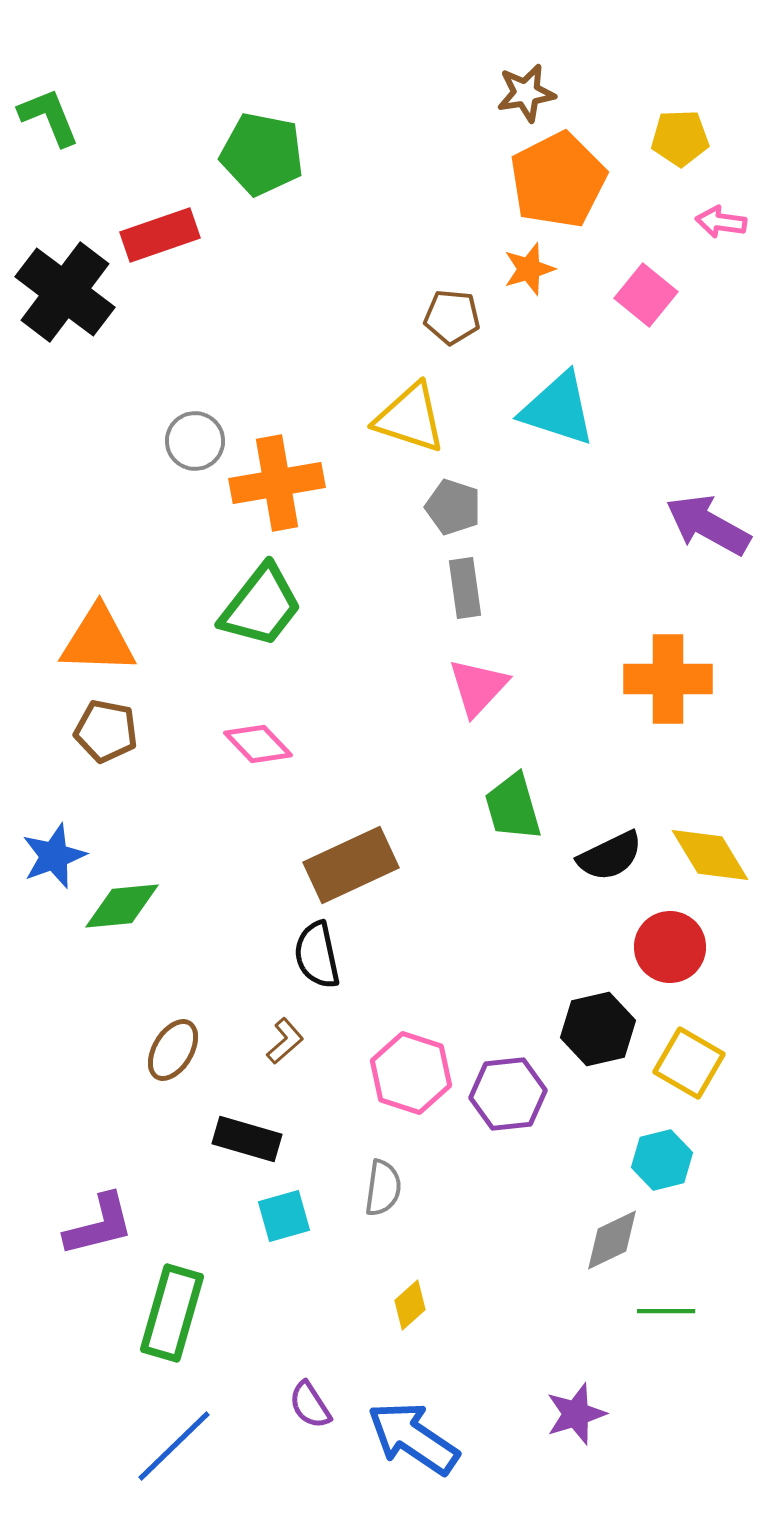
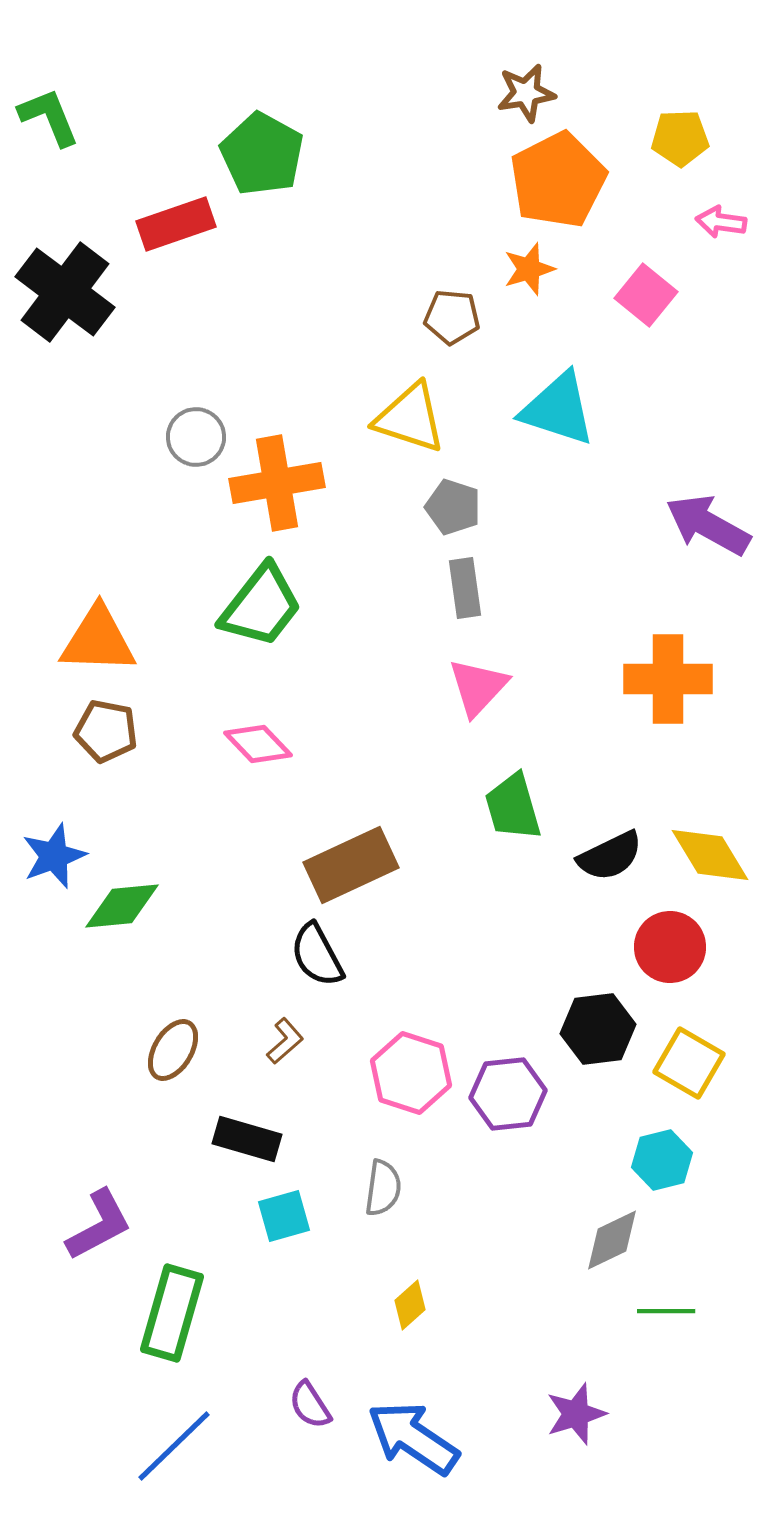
green pentagon at (262, 154): rotated 18 degrees clockwise
red rectangle at (160, 235): moved 16 px right, 11 px up
gray circle at (195, 441): moved 1 px right, 4 px up
black semicircle at (317, 955): rotated 16 degrees counterclockwise
black hexagon at (598, 1029): rotated 6 degrees clockwise
purple L-shape at (99, 1225): rotated 14 degrees counterclockwise
